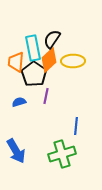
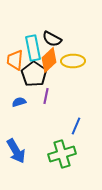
black semicircle: rotated 96 degrees counterclockwise
orange trapezoid: moved 1 px left, 2 px up
blue line: rotated 18 degrees clockwise
